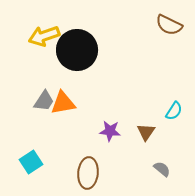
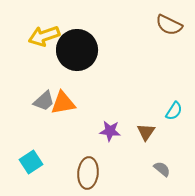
gray trapezoid: rotated 15 degrees clockwise
